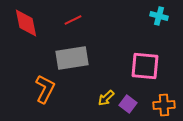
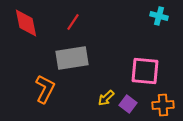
red line: moved 2 px down; rotated 30 degrees counterclockwise
pink square: moved 5 px down
orange cross: moved 1 px left
